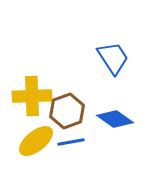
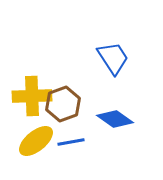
brown hexagon: moved 4 px left, 7 px up
